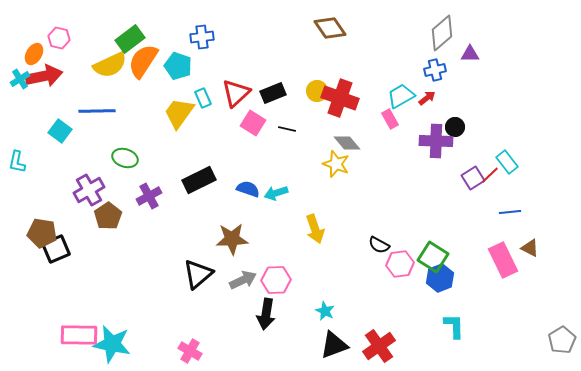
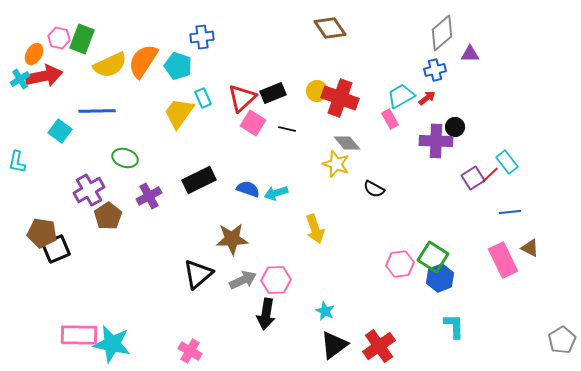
green rectangle at (130, 39): moved 48 px left; rotated 32 degrees counterclockwise
red triangle at (236, 93): moved 6 px right, 5 px down
black semicircle at (379, 245): moved 5 px left, 56 px up
black triangle at (334, 345): rotated 16 degrees counterclockwise
